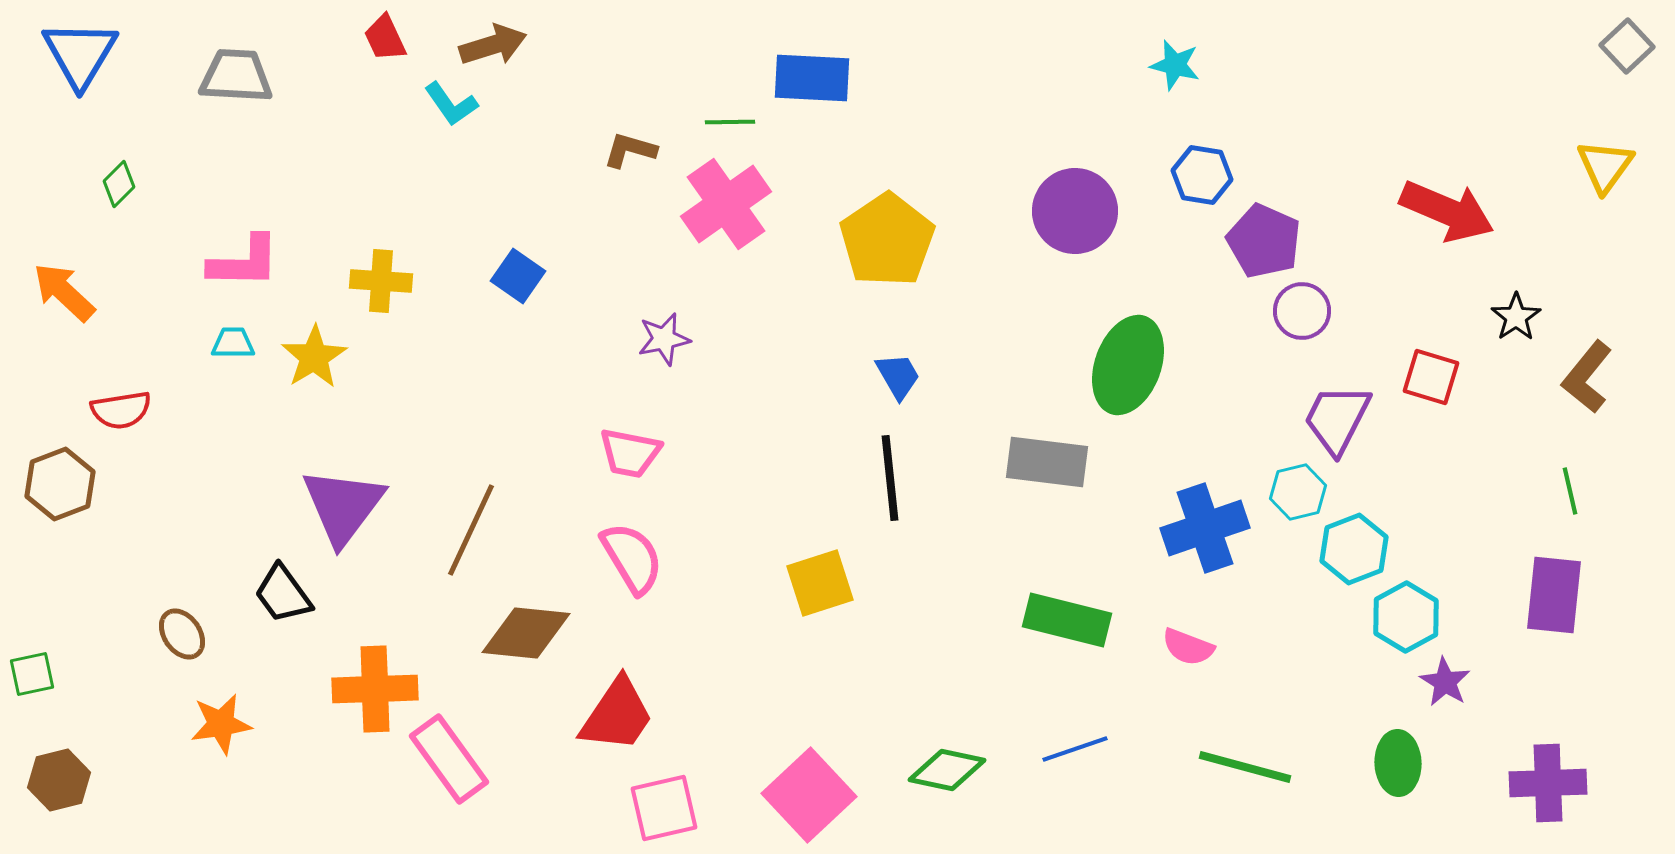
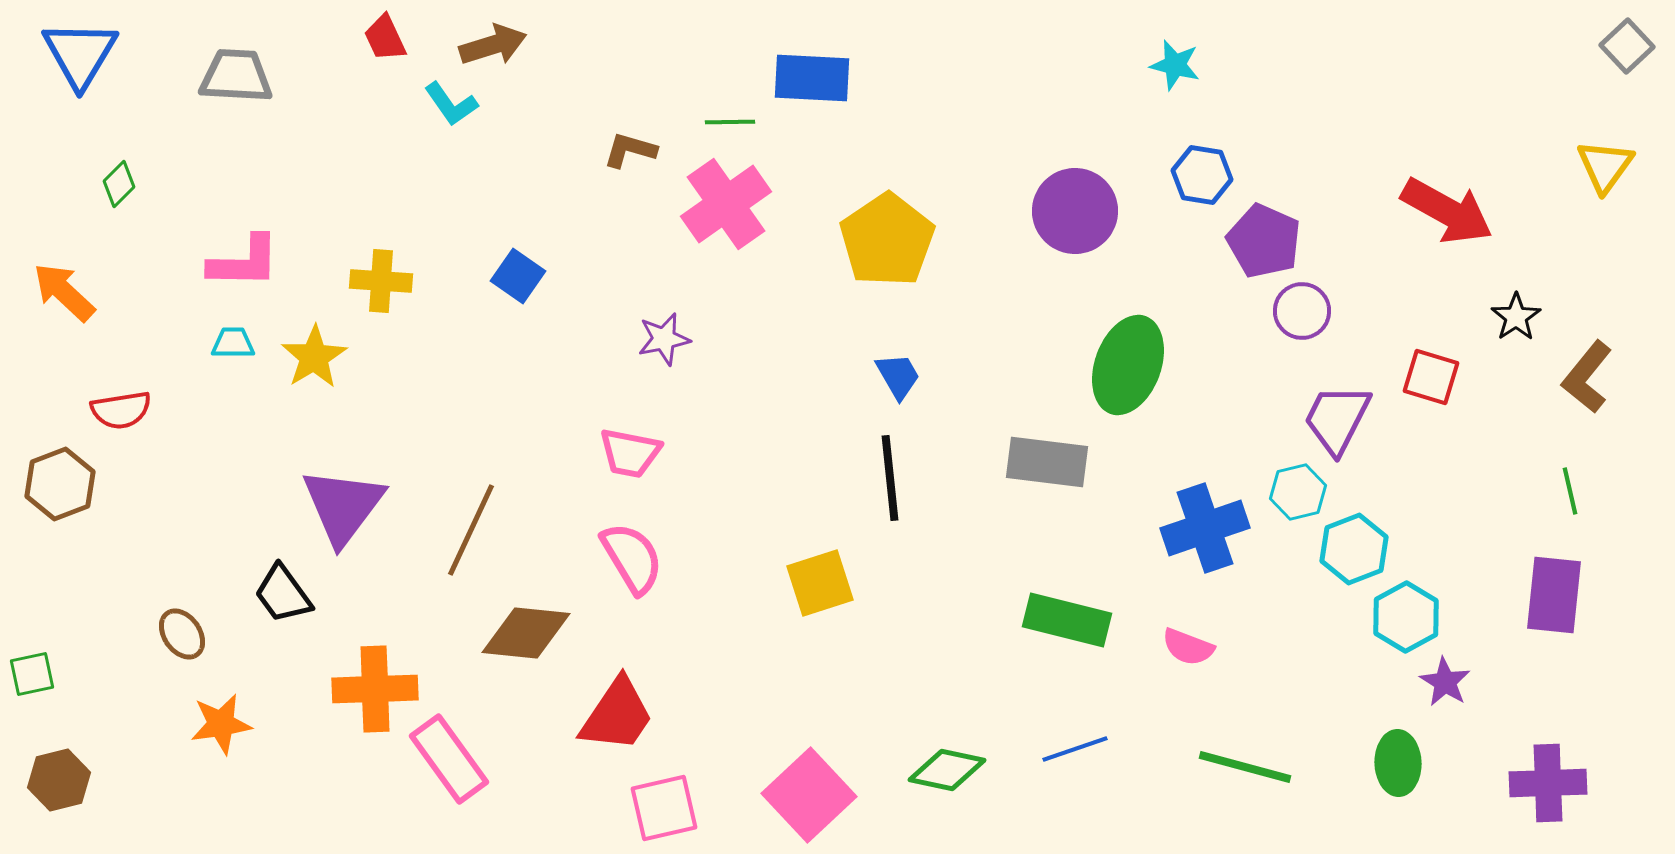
red arrow at (1447, 211): rotated 6 degrees clockwise
